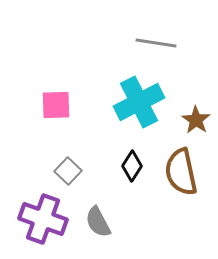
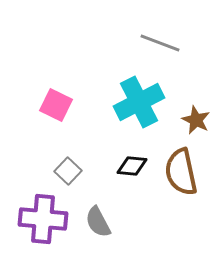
gray line: moved 4 px right; rotated 12 degrees clockwise
pink square: rotated 28 degrees clockwise
brown star: rotated 8 degrees counterclockwise
black diamond: rotated 64 degrees clockwise
purple cross: rotated 15 degrees counterclockwise
